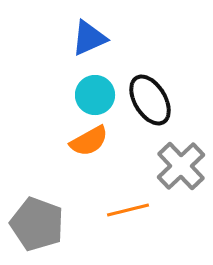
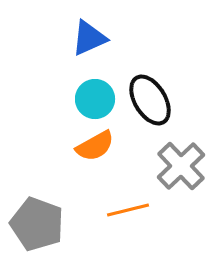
cyan circle: moved 4 px down
orange semicircle: moved 6 px right, 5 px down
